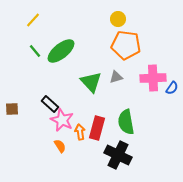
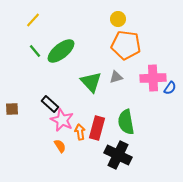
blue semicircle: moved 2 px left
